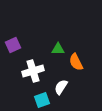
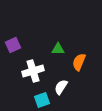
orange semicircle: moved 3 px right; rotated 48 degrees clockwise
